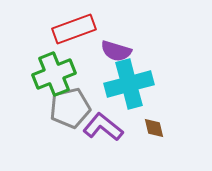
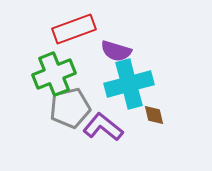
brown diamond: moved 13 px up
